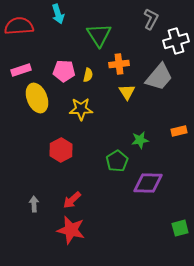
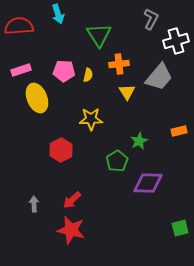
yellow star: moved 10 px right, 10 px down
green star: moved 1 px left, 1 px down; rotated 18 degrees counterclockwise
